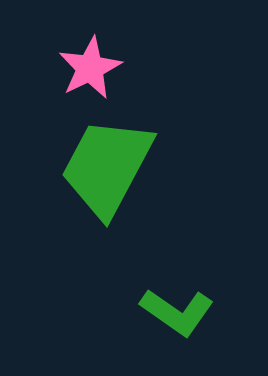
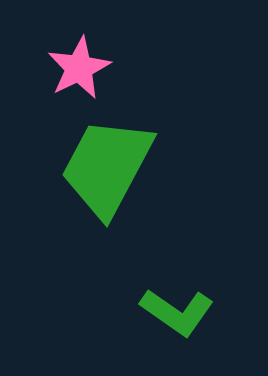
pink star: moved 11 px left
